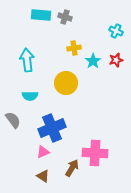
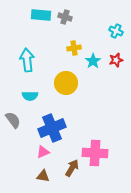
brown triangle: rotated 24 degrees counterclockwise
